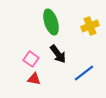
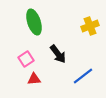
green ellipse: moved 17 px left
pink square: moved 5 px left; rotated 21 degrees clockwise
blue line: moved 1 px left, 3 px down
red triangle: rotated 16 degrees counterclockwise
